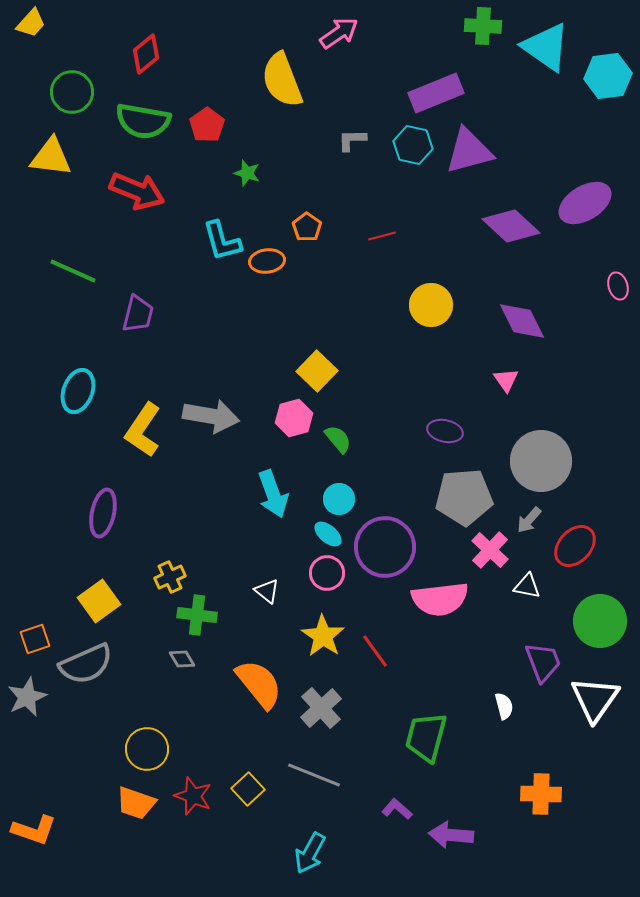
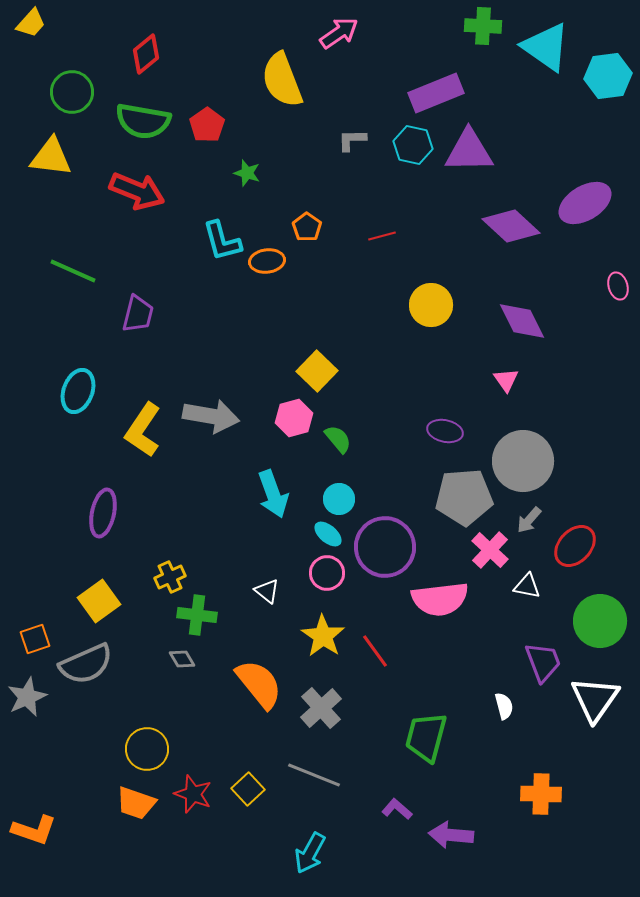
purple triangle at (469, 151): rotated 14 degrees clockwise
gray circle at (541, 461): moved 18 px left
red star at (193, 796): moved 2 px up
